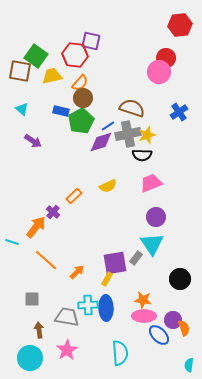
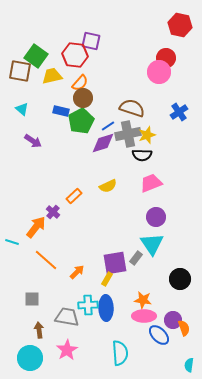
red hexagon at (180, 25): rotated 20 degrees clockwise
purple diamond at (101, 142): moved 2 px right, 1 px down
